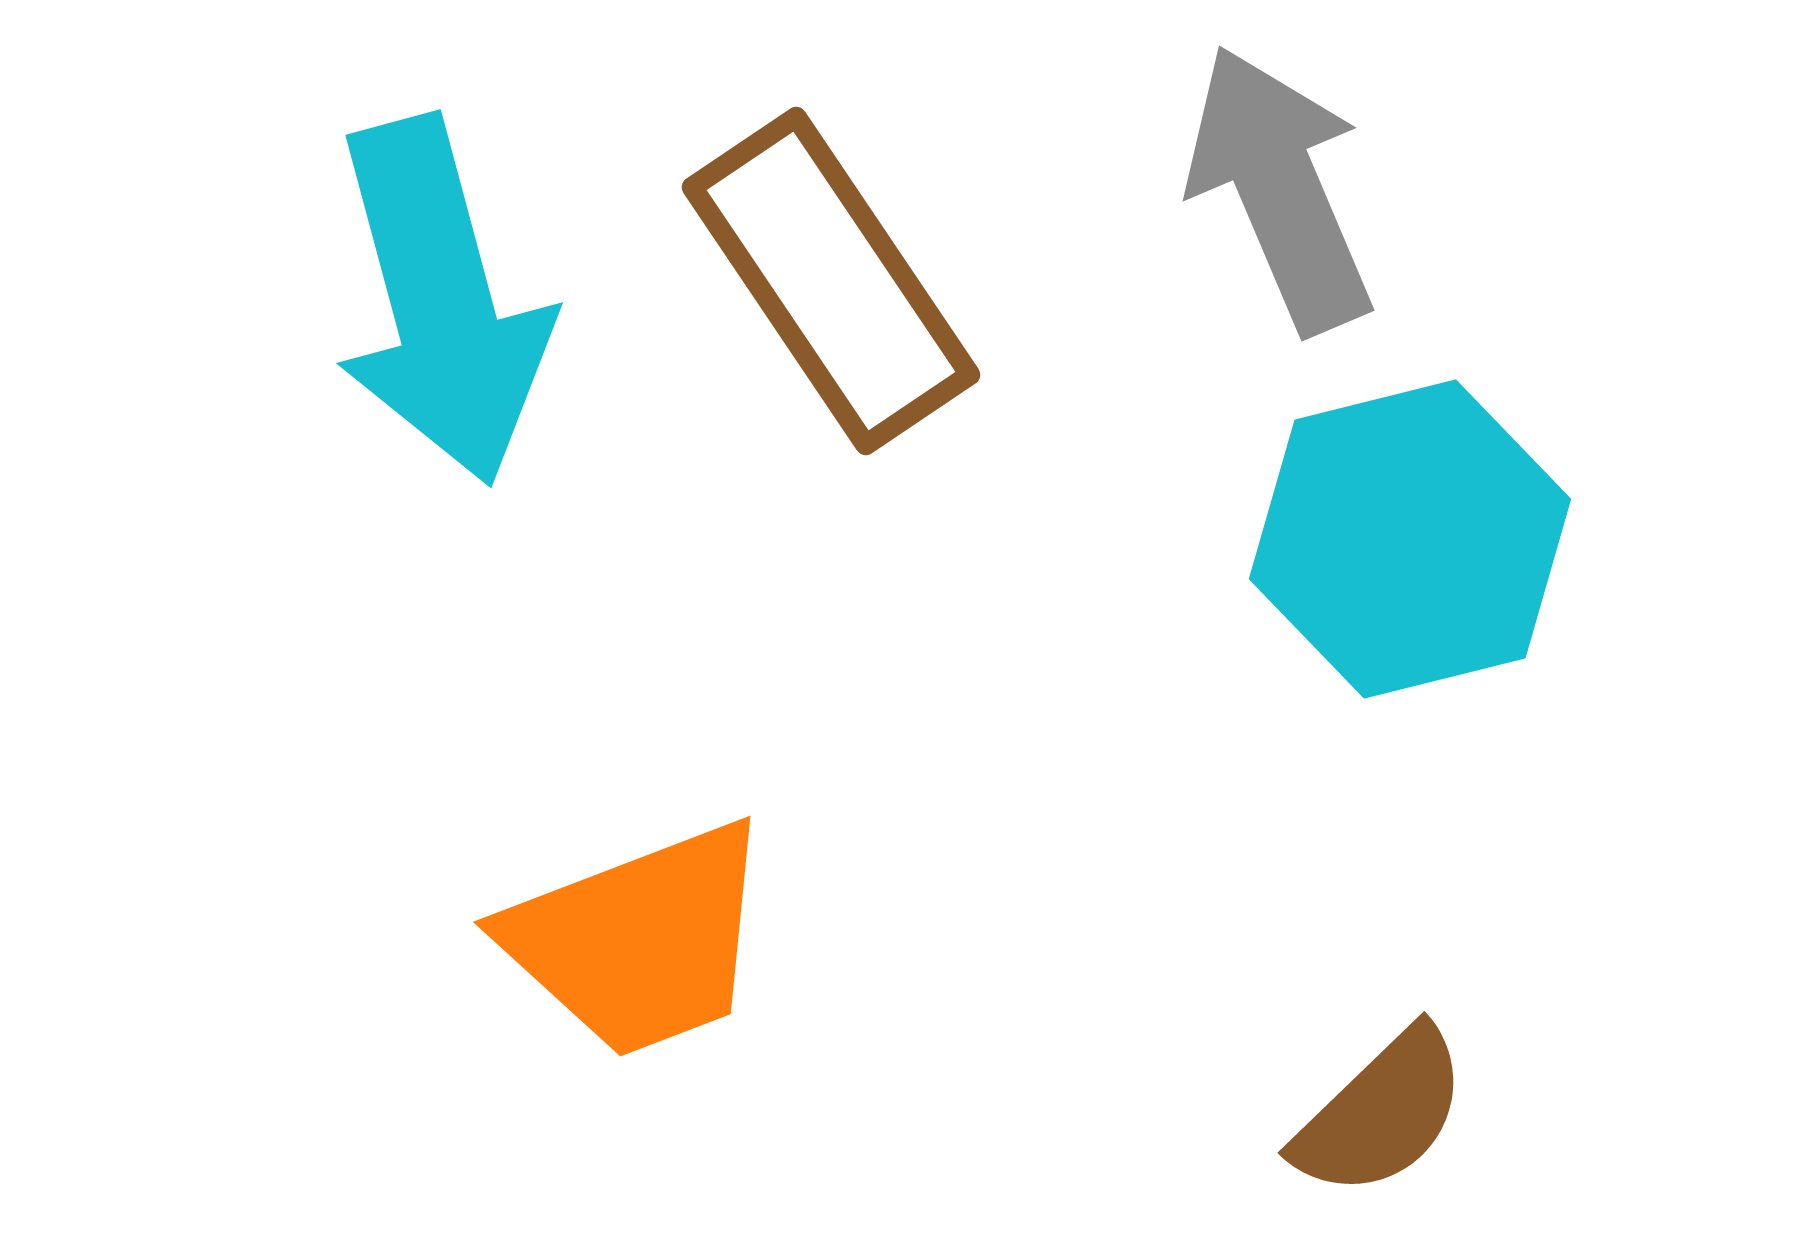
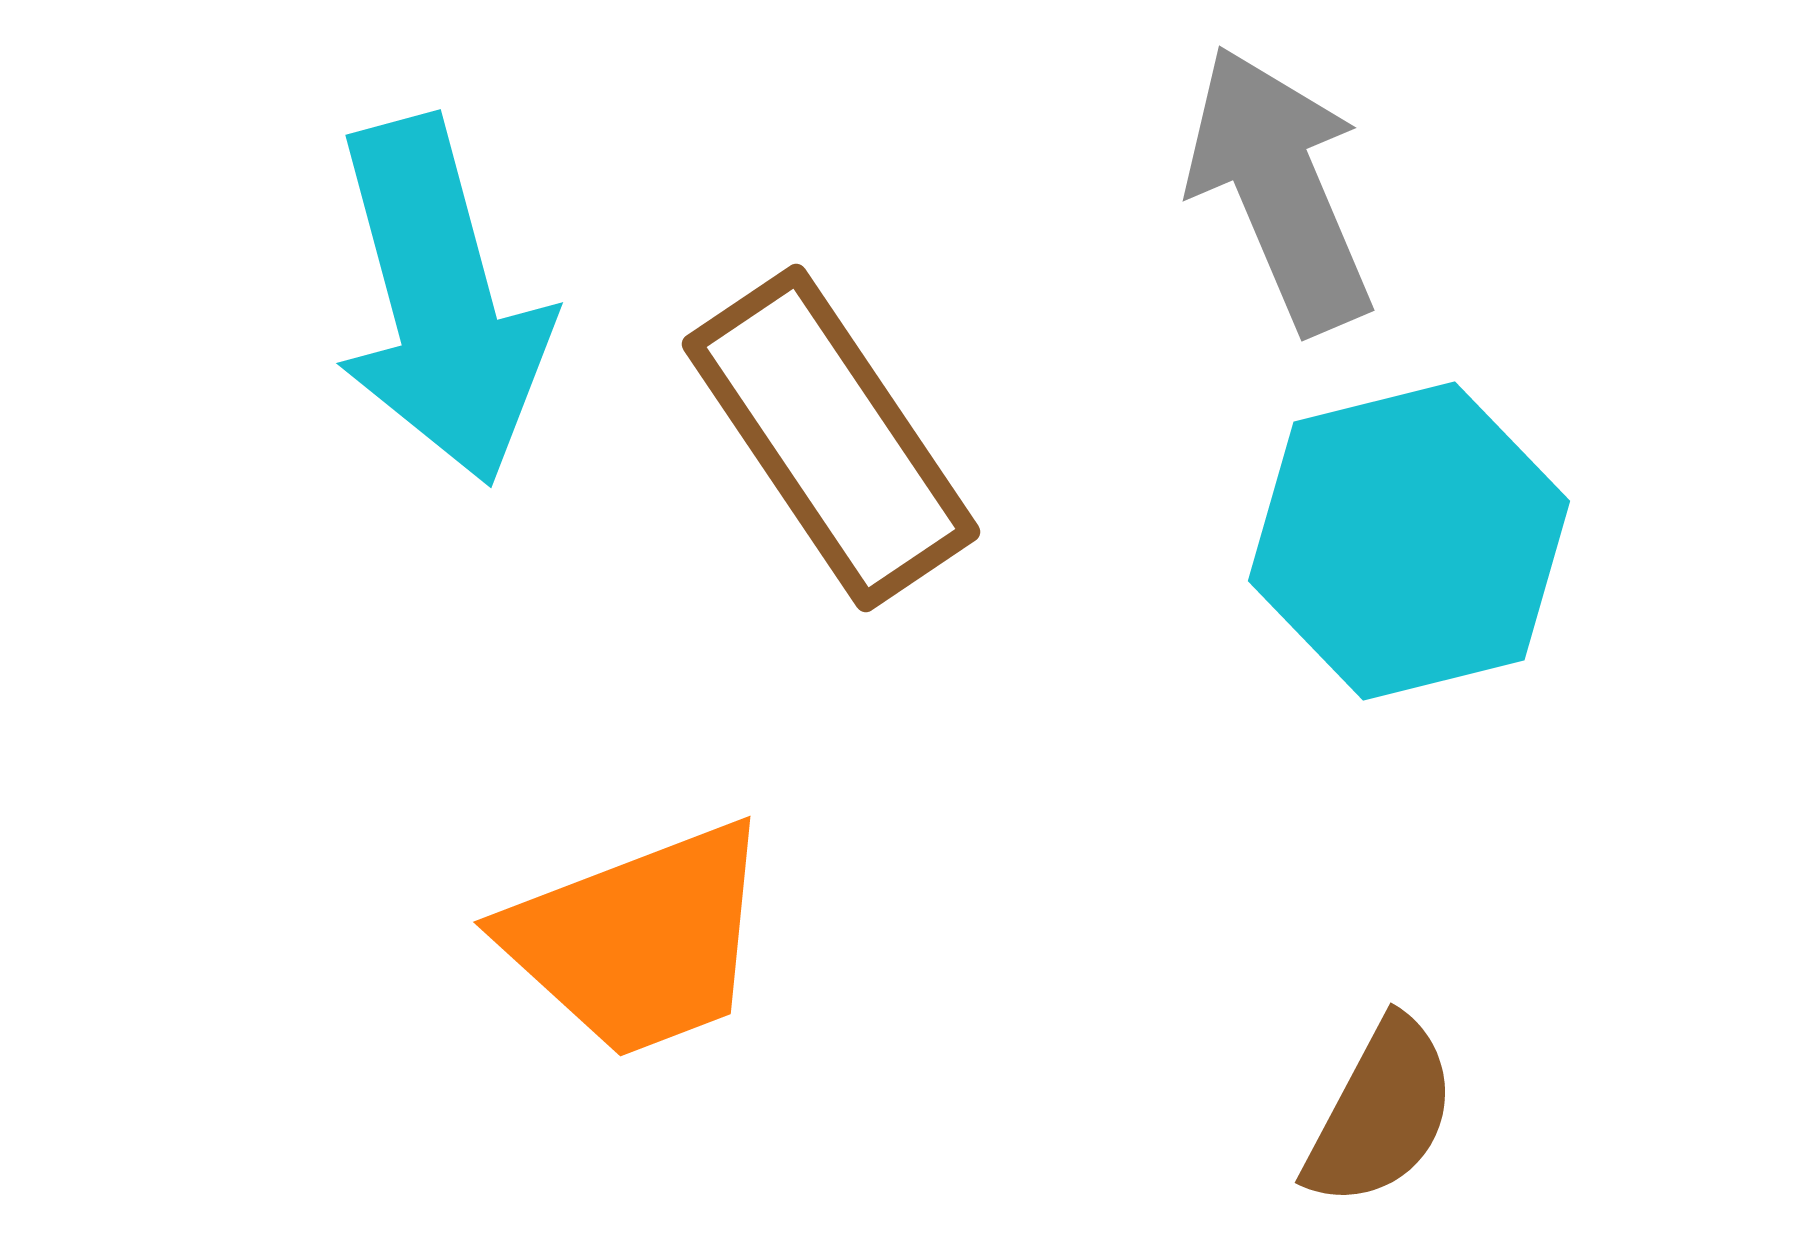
brown rectangle: moved 157 px down
cyan hexagon: moved 1 px left, 2 px down
brown semicircle: rotated 18 degrees counterclockwise
